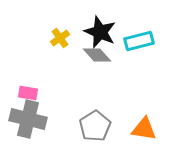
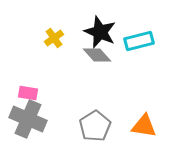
yellow cross: moved 6 px left
gray cross: rotated 9 degrees clockwise
orange triangle: moved 3 px up
